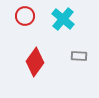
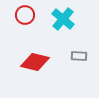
red circle: moved 1 px up
red diamond: rotated 68 degrees clockwise
